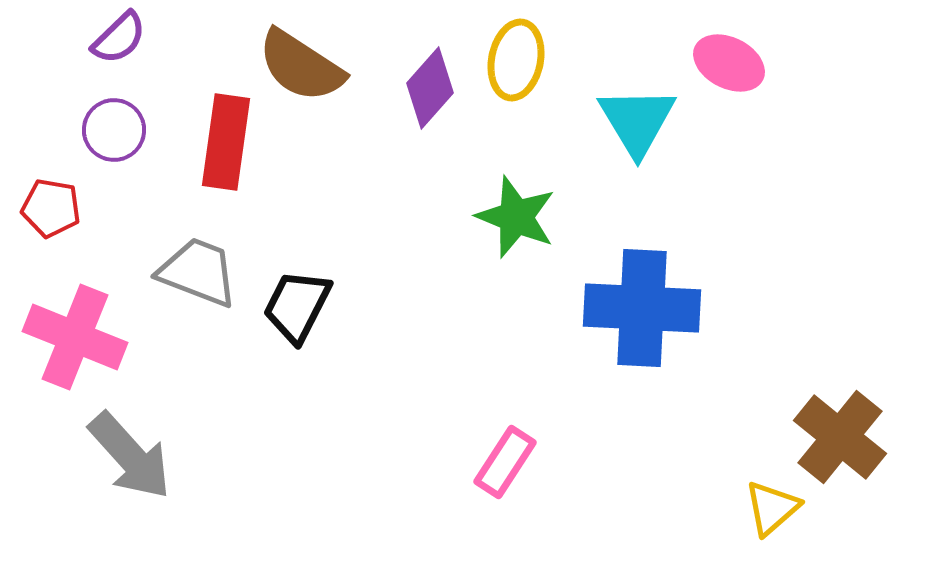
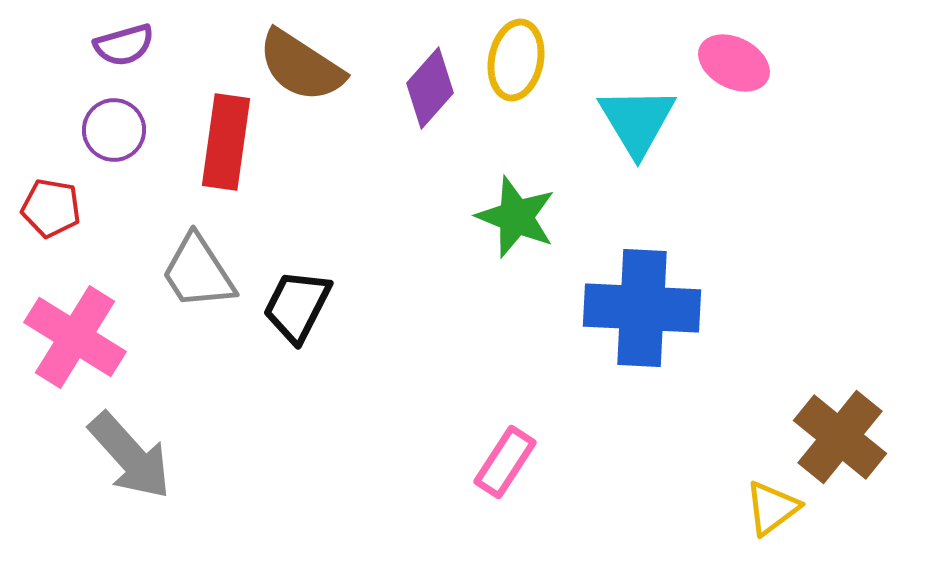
purple semicircle: moved 5 px right, 7 px down; rotated 28 degrees clockwise
pink ellipse: moved 5 px right
gray trapezoid: rotated 144 degrees counterclockwise
pink cross: rotated 10 degrees clockwise
yellow triangle: rotated 4 degrees clockwise
